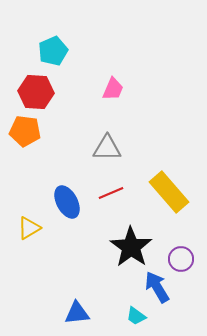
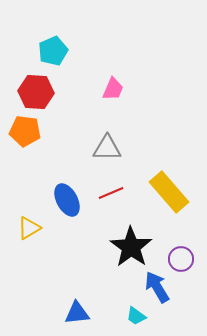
blue ellipse: moved 2 px up
